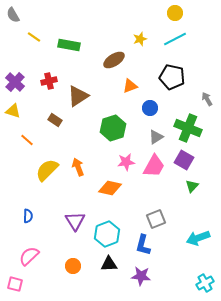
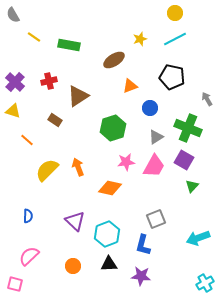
purple triangle: rotated 15 degrees counterclockwise
